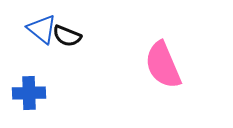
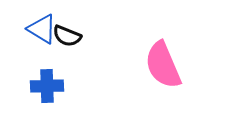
blue triangle: rotated 8 degrees counterclockwise
blue cross: moved 18 px right, 7 px up
